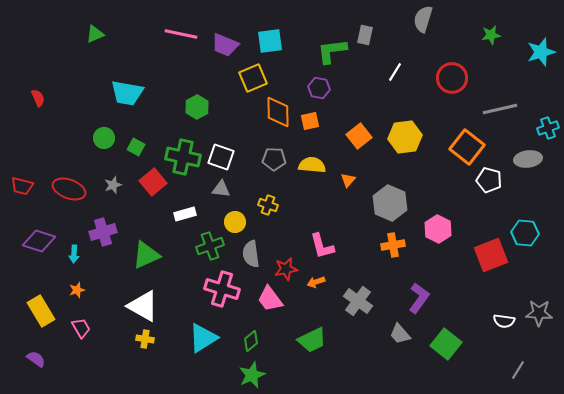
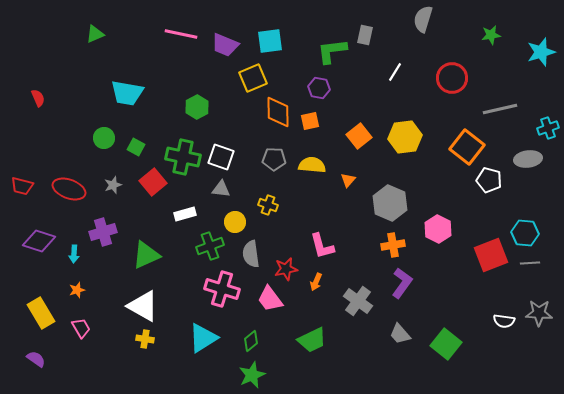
orange arrow at (316, 282): rotated 48 degrees counterclockwise
purple L-shape at (419, 298): moved 17 px left, 15 px up
yellow rectangle at (41, 311): moved 2 px down
gray line at (518, 370): moved 12 px right, 107 px up; rotated 54 degrees clockwise
